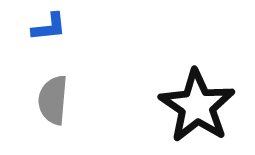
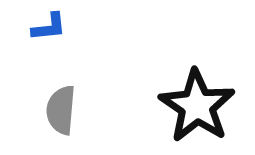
gray semicircle: moved 8 px right, 10 px down
